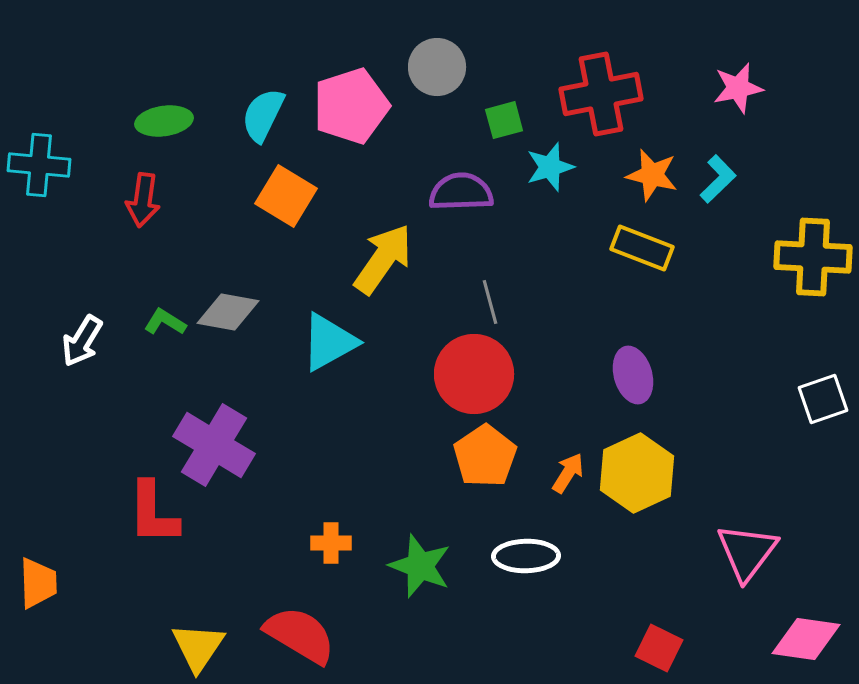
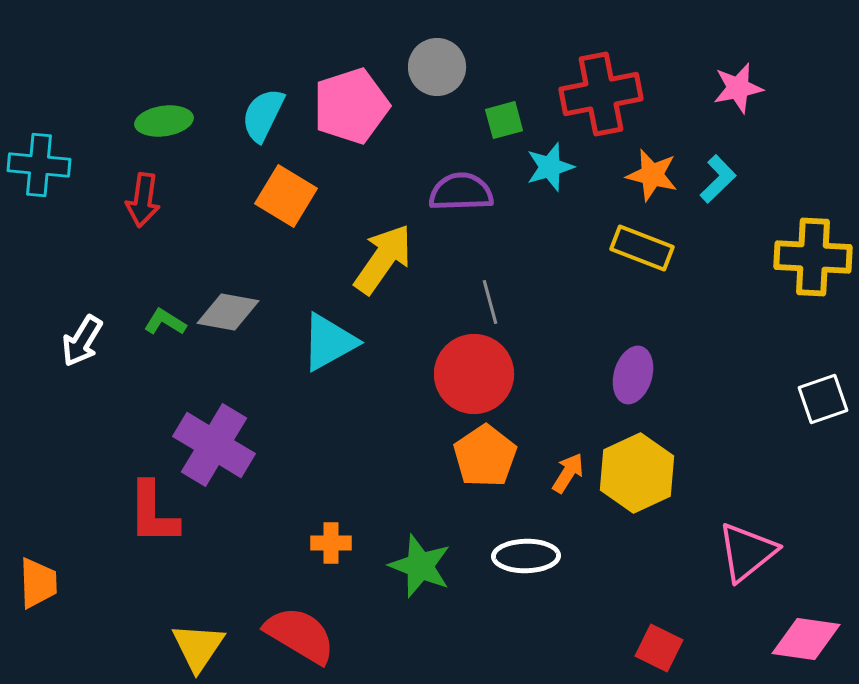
purple ellipse: rotated 32 degrees clockwise
pink triangle: rotated 14 degrees clockwise
